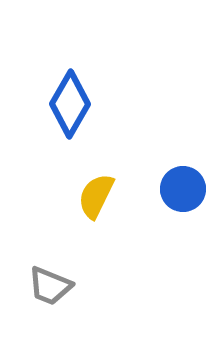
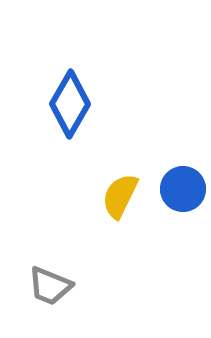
yellow semicircle: moved 24 px right
